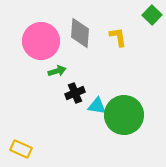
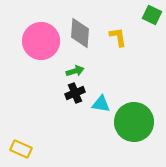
green square: rotated 18 degrees counterclockwise
green arrow: moved 18 px right
cyan triangle: moved 4 px right, 2 px up
green circle: moved 10 px right, 7 px down
